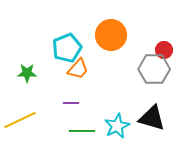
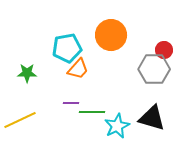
cyan pentagon: rotated 12 degrees clockwise
green line: moved 10 px right, 19 px up
